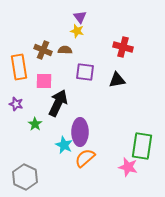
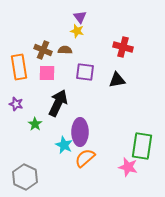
pink square: moved 3 px right, 8 px up
